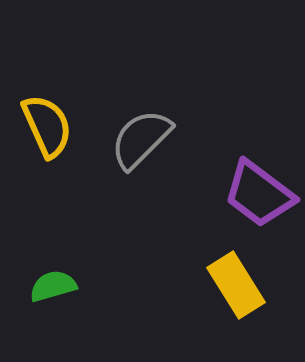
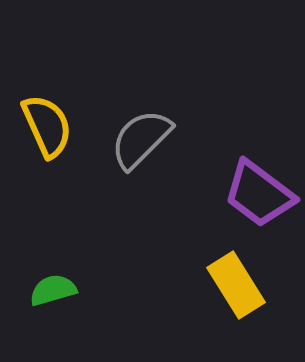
green semicircle: moved 4 px down
